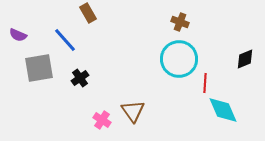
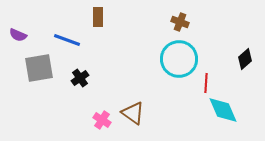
brown rectangle: moved 10 px right, 4 px down; rotated 30 degrees clockwise
blue line: moved 2 px right; rotated 28 degrees counterclockwise
black diamond: rotated 20 degrees counterclockwise
red line: moved 1 px right
brown triangle: moved 2 px down; rotated 20 degrees counterclockwise
